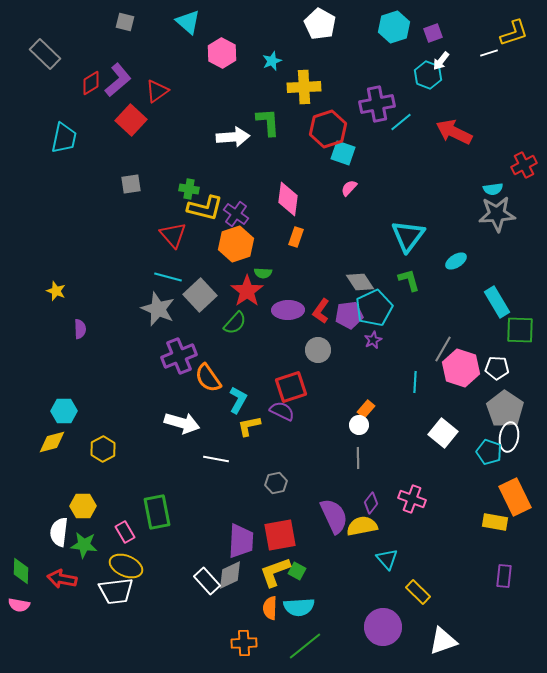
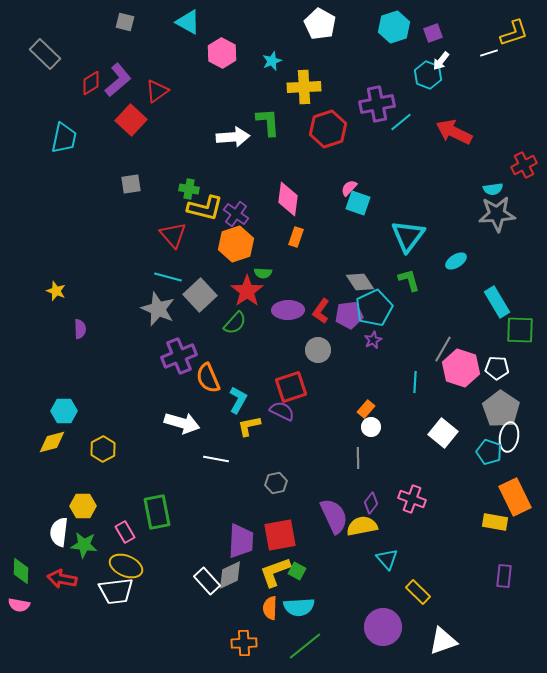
cyan triangle at (188, 22): rotated 12 degrees counterclockwise
cyan square at (343, 153): moved 15 px right, 50 px down
orange semicircle at (208, 378): rotated 12 degrees clockwise
gray pentagon at (505, 409): moved 4 px left
white circle at (359, 425): moved 12 px right, 2 px down
